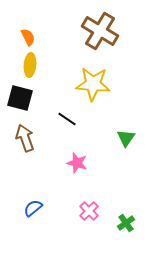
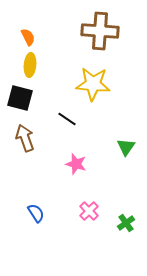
brown cross: rotated 27 degrees counterclockwise
green triangle: moved 9 px down
pink star: moved 1 px left, 1 px down
blue semicircle: moved 3 px right, 5 px down; rotated 96 degrees clockwise
